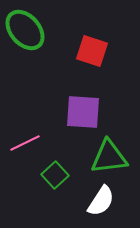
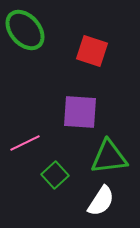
purple square: moved 3 px left
